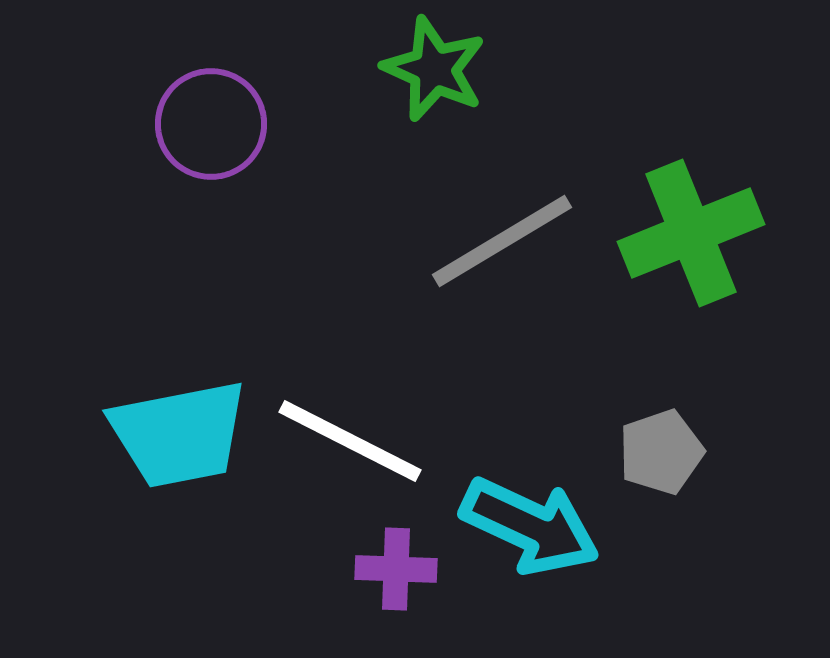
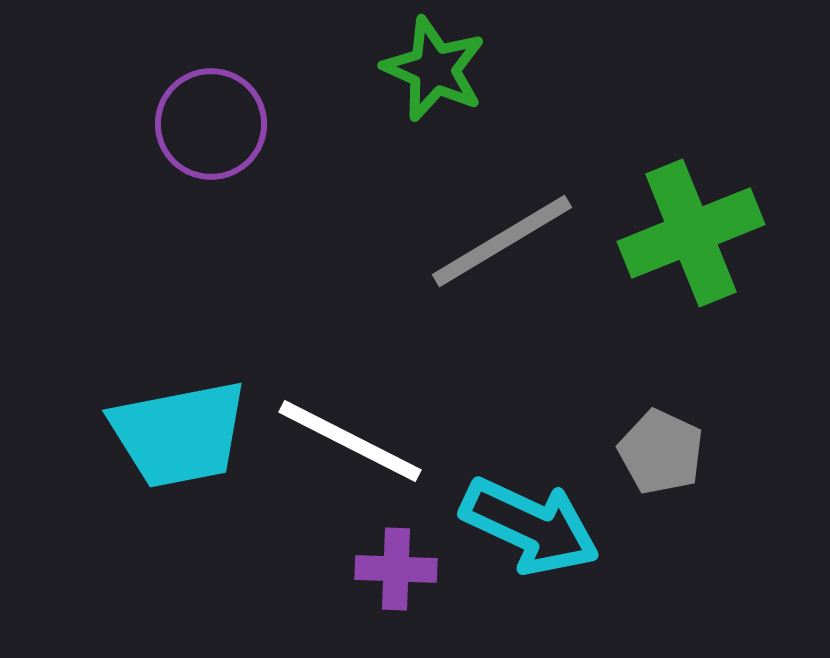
gray pentagon: rotated 28 degrees counterclockwise
